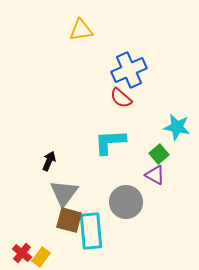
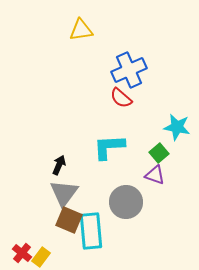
cyan L-shape: moved 1 px left, 5 px down
green square: moved 1 px up
black arrow: moved 10 px right, 4 px down
purple triangle: rotated 10 degrees counterclockwise
brown square: rotated 8 degrees clockwise
